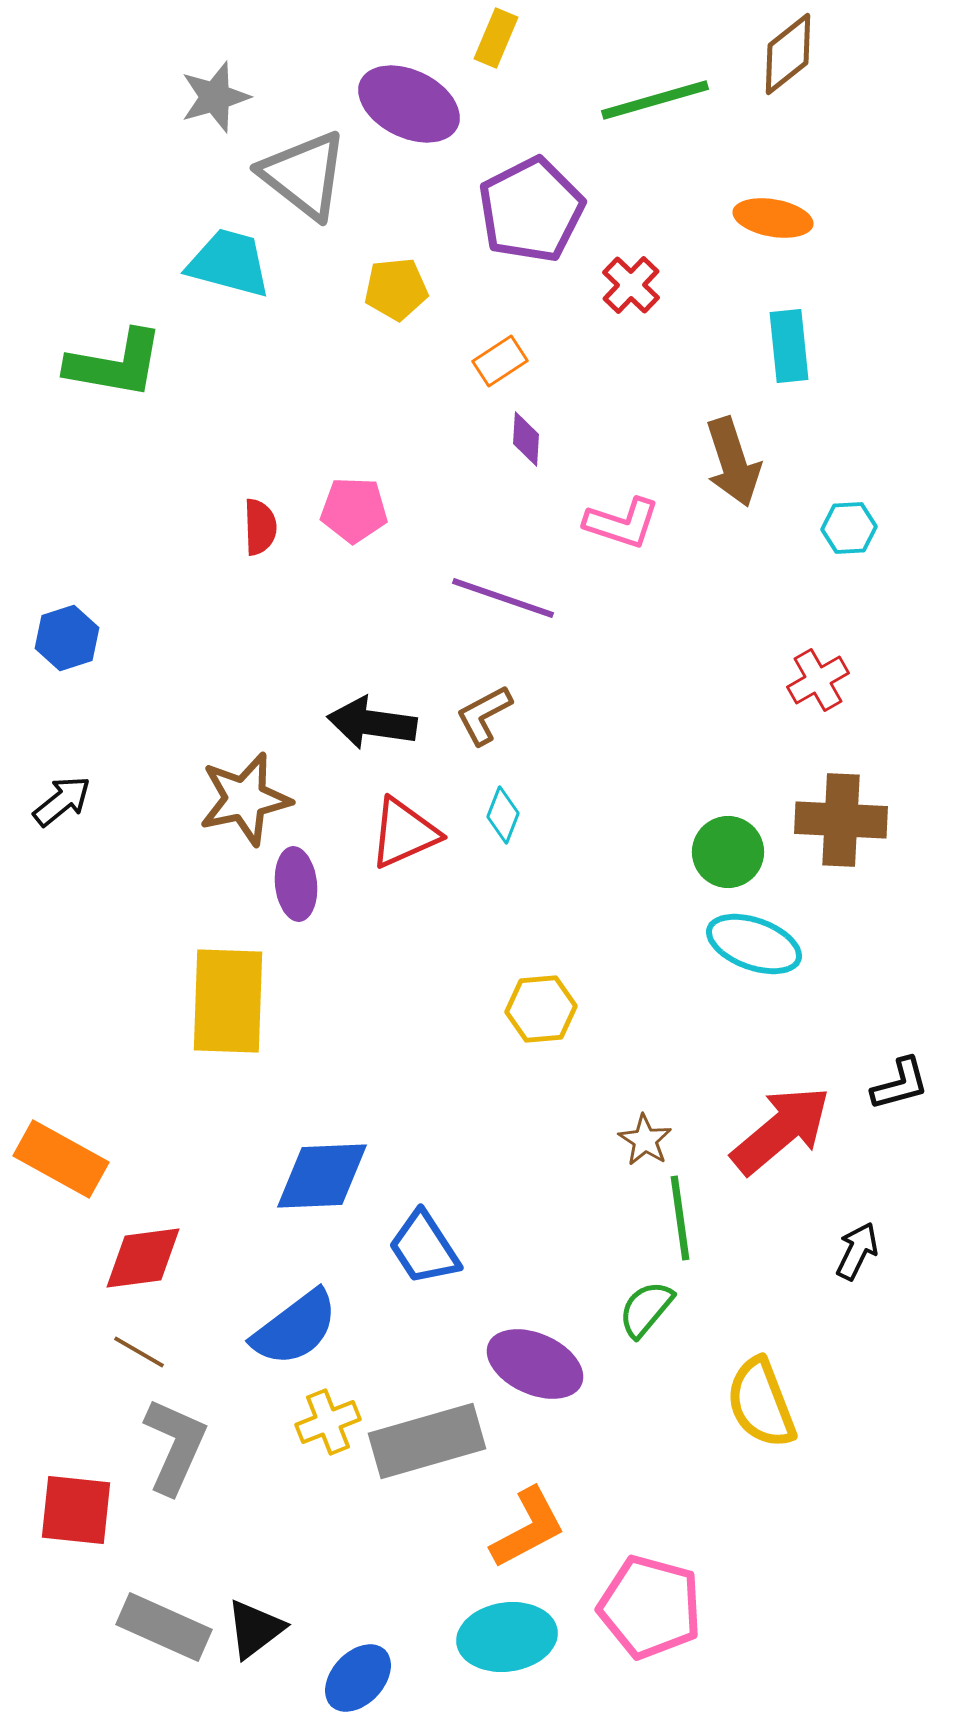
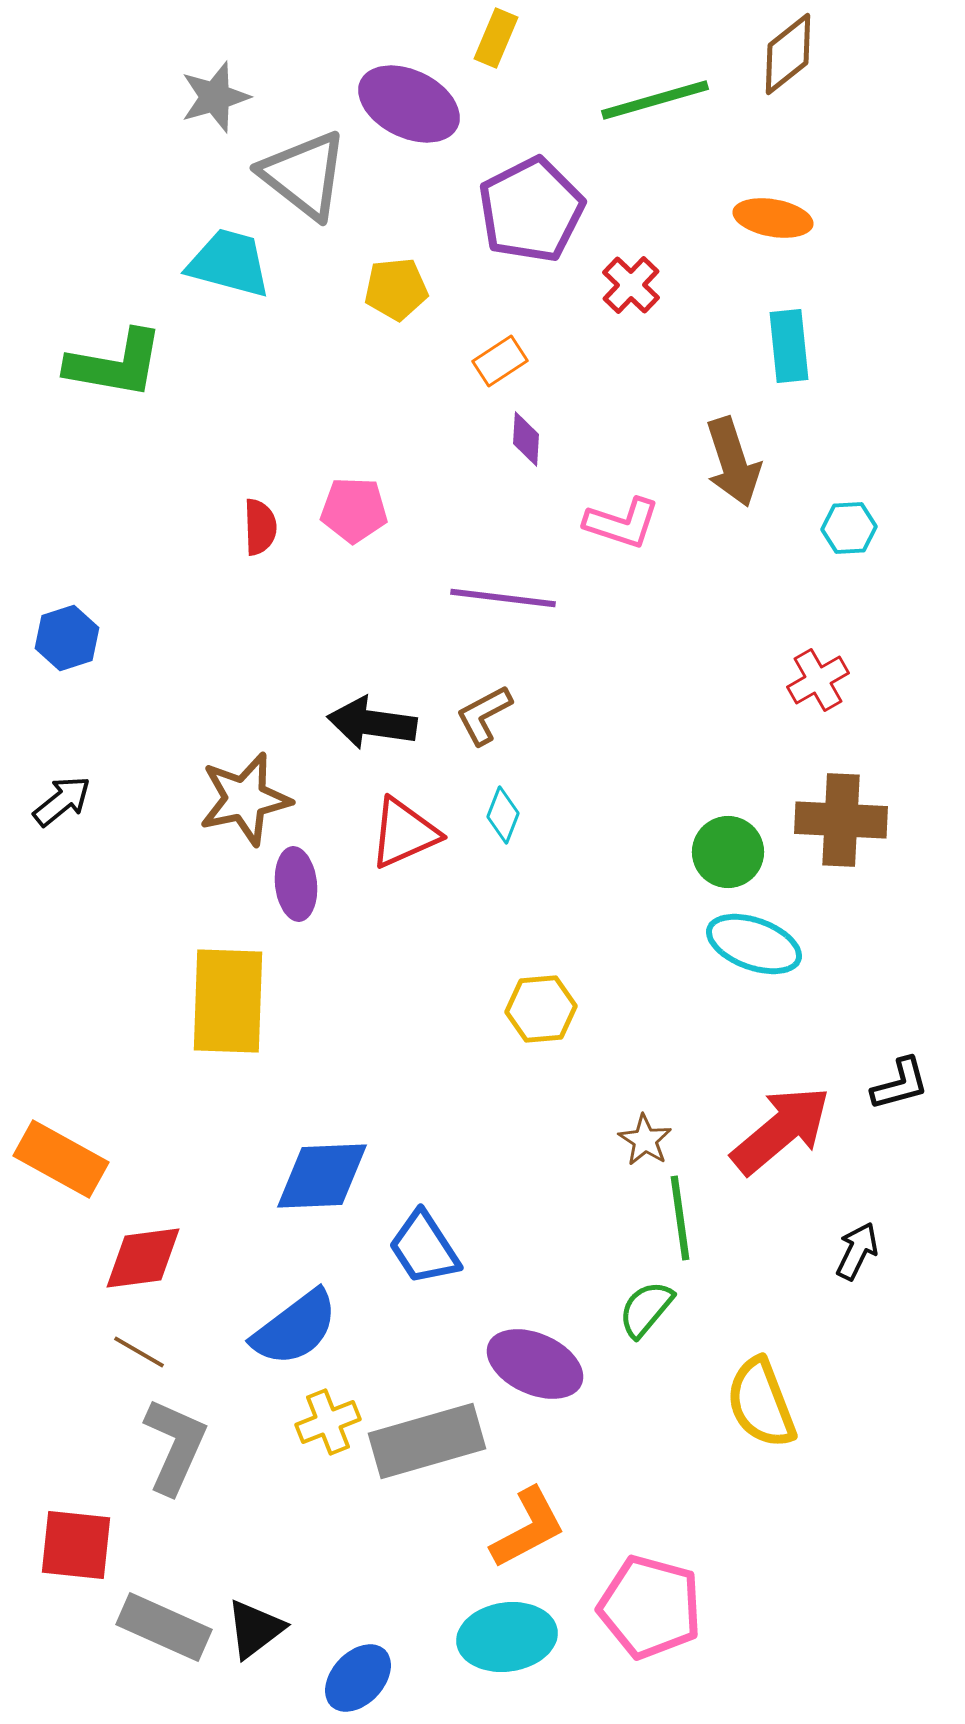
purple line at (503, 598): rotated 12 degrees counterclockwise
red square at (76, 1510): moved 35 px down
